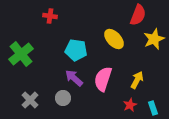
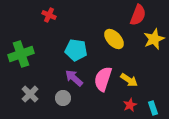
red cross: moved 1 px left, 1 px up; rotated 16 degrees clockwise
green cross: rotated 20 degrees clockwise
yellow arrow: moved 8 px left; rotated 96 degrees clockwise
gray cross: moved 6 px up
